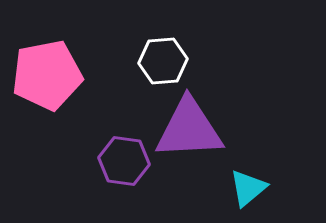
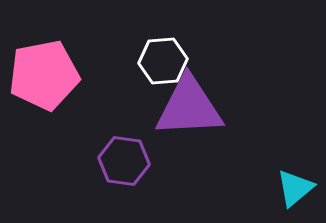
pink pentagon: moved 3 px left
purple triangle: moved 22 px up
cyan triangle: moved 47 px right
